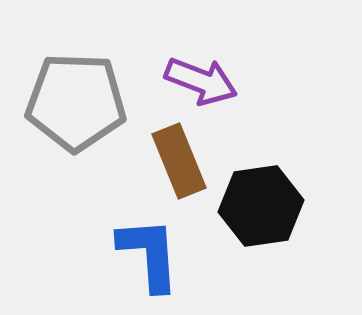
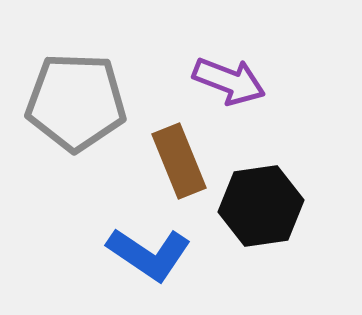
purple arrow: moved 28 px right
blue L-shape: rotated 128 degrees clockwise
